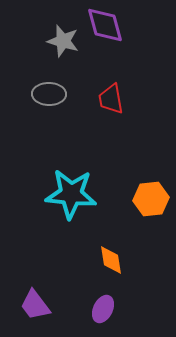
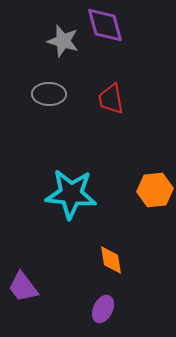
orange hexagon: moved 4 px right, 9 px up
purple trapezoid: moved 12 px left, 18 px up
